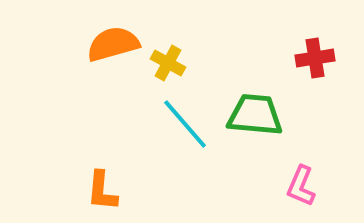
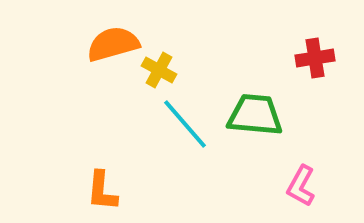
yellow cross: moved 9 px left, 7 px down
pink L-shape: rotated 6 degrees clockwise
